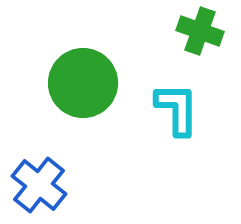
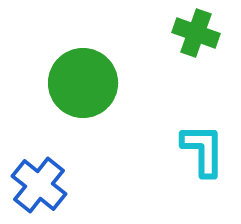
green cross: moved 4 px left, 2 px down
cyan L-shape: moved 26 px right, 41 px down
